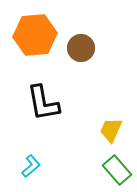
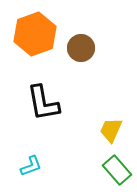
orange hexagon: moved 1 px up; rotated 15 degrees counterclockwise
cyan L-shape: rotated 20 degrees clockwise
